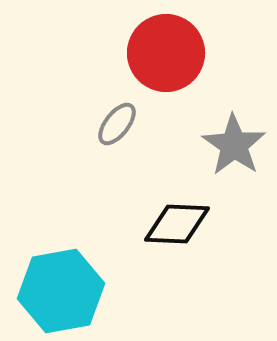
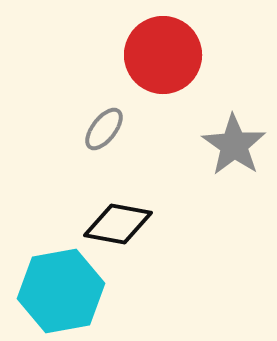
red circle: moved 3 px left, 2 px down
gray ellipse: moved 13 px left, 5 px down
black diamond: moved 59 px left; rotated 8 degrees clockwise
